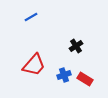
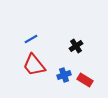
blue line: moved 22 px down
red trapezoid: rotated 100 degrees clockwise
red rectangle: moved 1 px down
